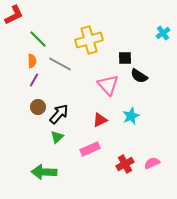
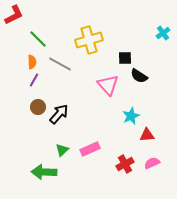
orange semicircle: moved 1 px down
red triangle: moved 47 px right, 15 px down; rotated 21 degrees clockwise
green triangle: moved 5 px right, 13 px down
